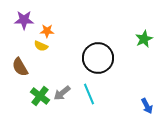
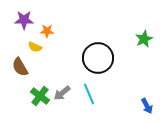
yellow semicircle: moved 6 px left, 1 px down
